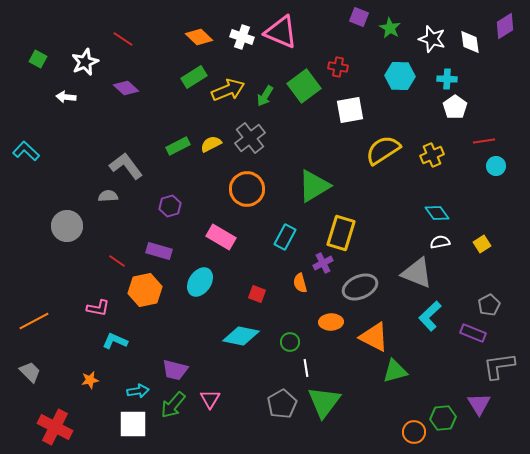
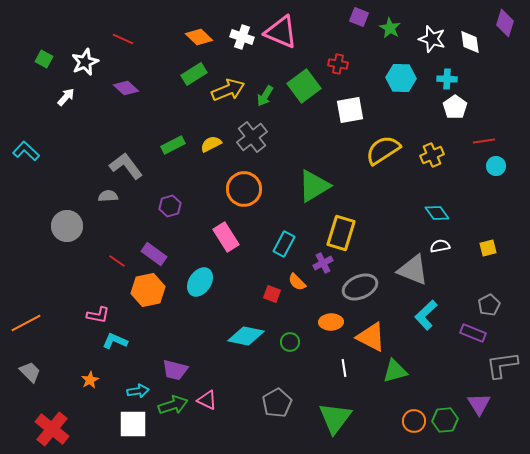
purple diamond at (505, 26): moved 3 px up; rotated 40 degrees counterclockwise
red line at (123, 39): rotated 10 degrees counterclockwise
green square at (38, 59): moved 6 px right
red cross at (338, 67): moved 3 px up
cyan hexagon at (400, 76): moved 1 px right, 2 px down
green rectangle at (194, 77): moved 3 px up
white arrow at (66, 97): rotated 126 degrees clockwise
gray cross at (250, 138): moved 2 px right, 1 px up
green rectangle at (178, 146): moved 5 px left, 1 px up
orange circle at (247, 189): moved 3 px left
pink rectangle at (221, 237): moved 5 px right; rotated 28 degrees clockwise
cyan rectangle at (285, 237): moved 1 px left, 7 px down
white semicircle at (440, 242): moved 4 px down
yellow square at (482, 244): moved 6 px right, 4 px down; rotated 18 degrees clockwise
purple rectangle at (159, 251): moved 5 px left, 3 px down; rotated 20 degrees clockwise
gray triangle at (417, 273): moved 4 px left, 3 px up
orange semicircle at (300, 283): moved 3 px left, 1 px up; rotated 30 degrees counterclockwise
orange hexagon at (145, 290): moved 3 px right
red square at (257, 294): moved 15 px right
pink L-shape at (98, 308): moved 7 px down
cyan L-shape at (430, 316): moved 4 px left, 1 px up
orange line at (34, 321): moved 8 px left, 2 px down
cyan diamond at (241, 336): moved 5 px right
orange triangle at (374, 337): moved 3 px left
gray L-shape at (499, 366): moved 3 px right, 1 px up
white line at (306, 368): moved 38 px right
orange star at (90, 380): rotated 18 degrees counterclockwise
pink triangle at (210, 399): moved 3 px left, 1 px down; rotated 35 degrees counterclockwise
green triangle at (324, 402): moved 11 px right, 16 px down
gray pentagon at (282, 404): moved 5 px left, 1 px up
green arrow at (173, 405): rotated 148 degrees counterclockwise
green hexagon at (443, 418): moved 2 px right, 2 px down
red cross at (55, 427): moved 3 px left, 2 px down; rotated 12 degrees clockwise
orange circle at (414, 432): moved 11 px up
